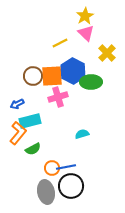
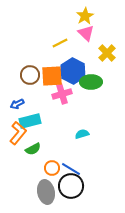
brown circle: moved 3 px left, 1 px up
pink cross: moved 4 px right, 3 px up
blue line: moved 5 px right, 2 px down; rotated 42 degrees clockwise
